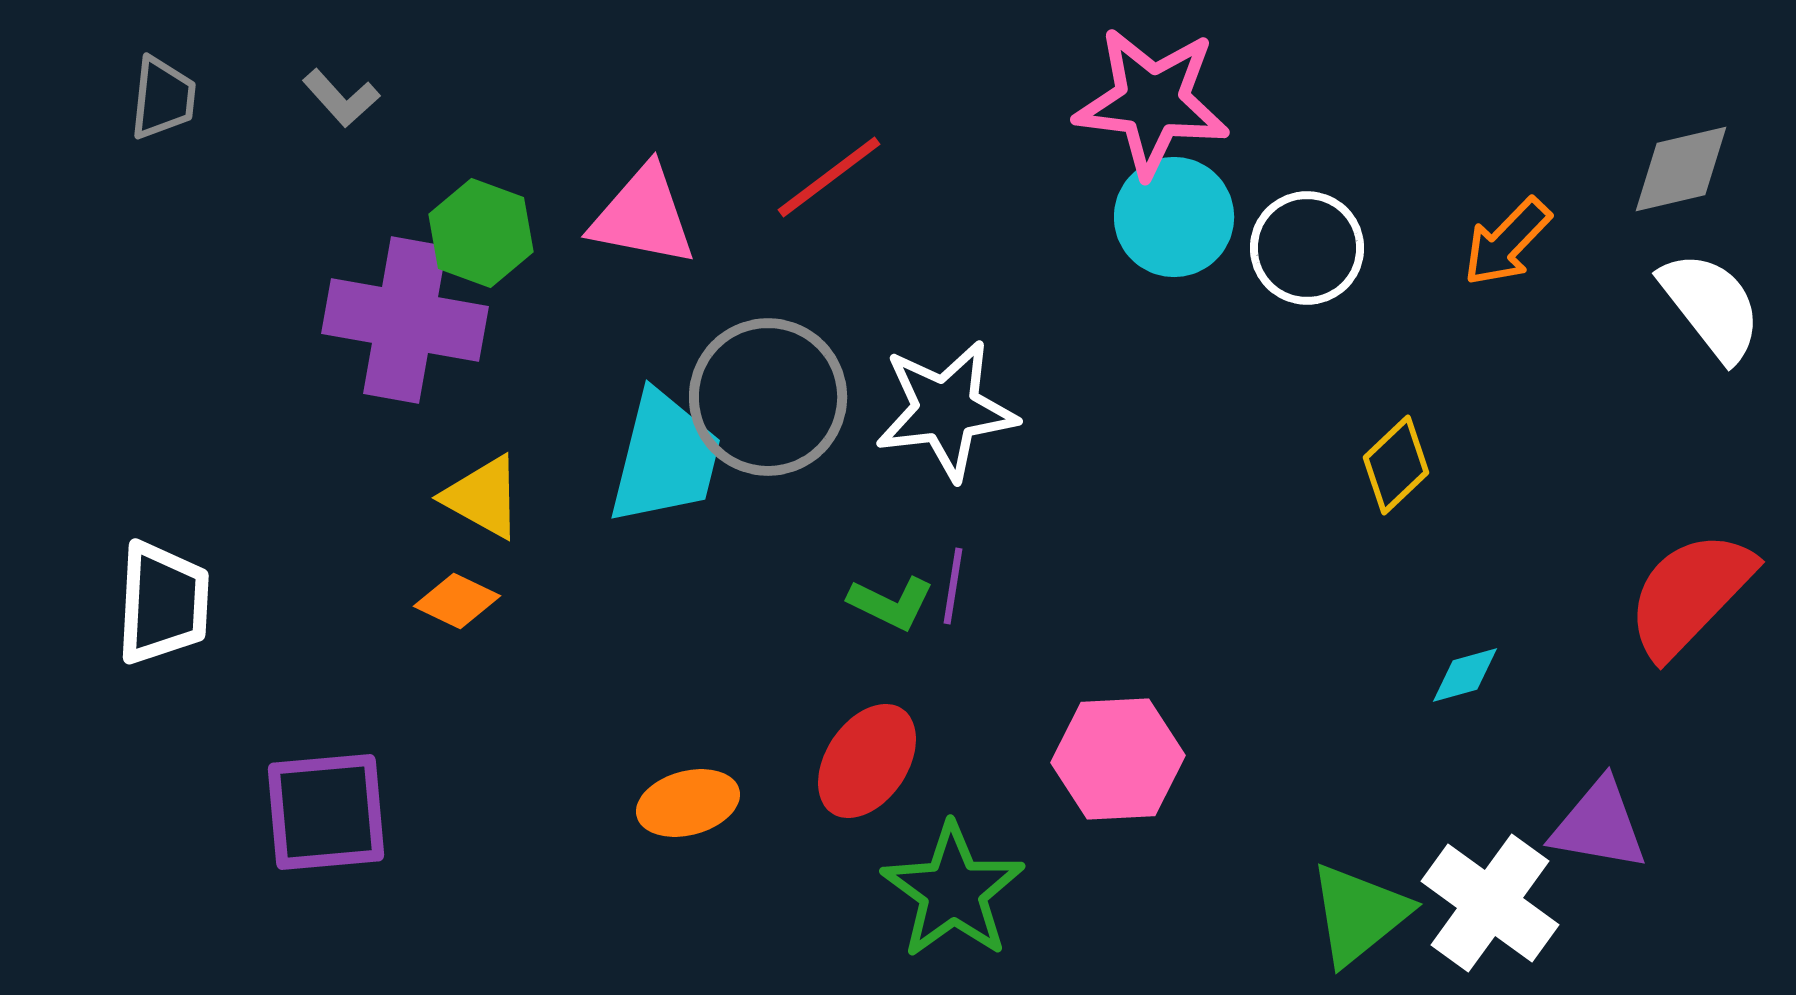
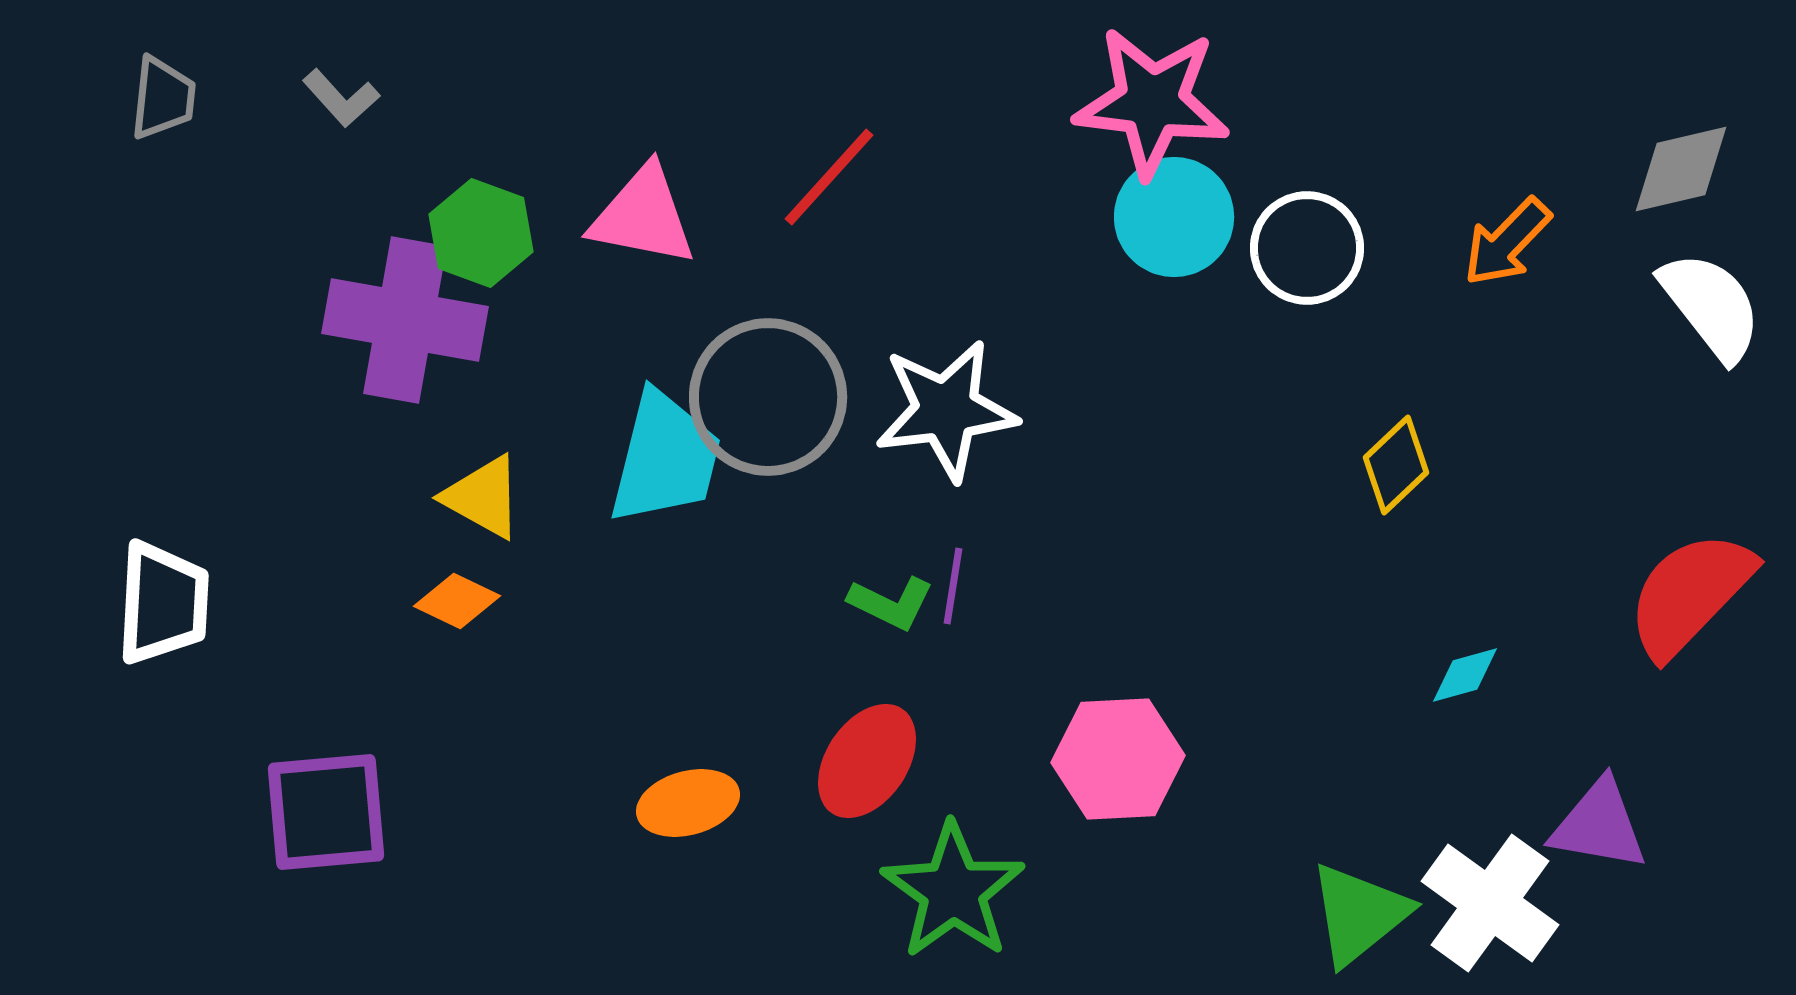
red line: rotated 11 degrees counterclockwise
